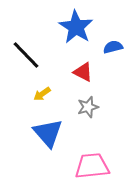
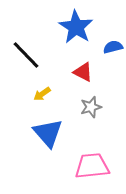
gray star: moved 3 px right
